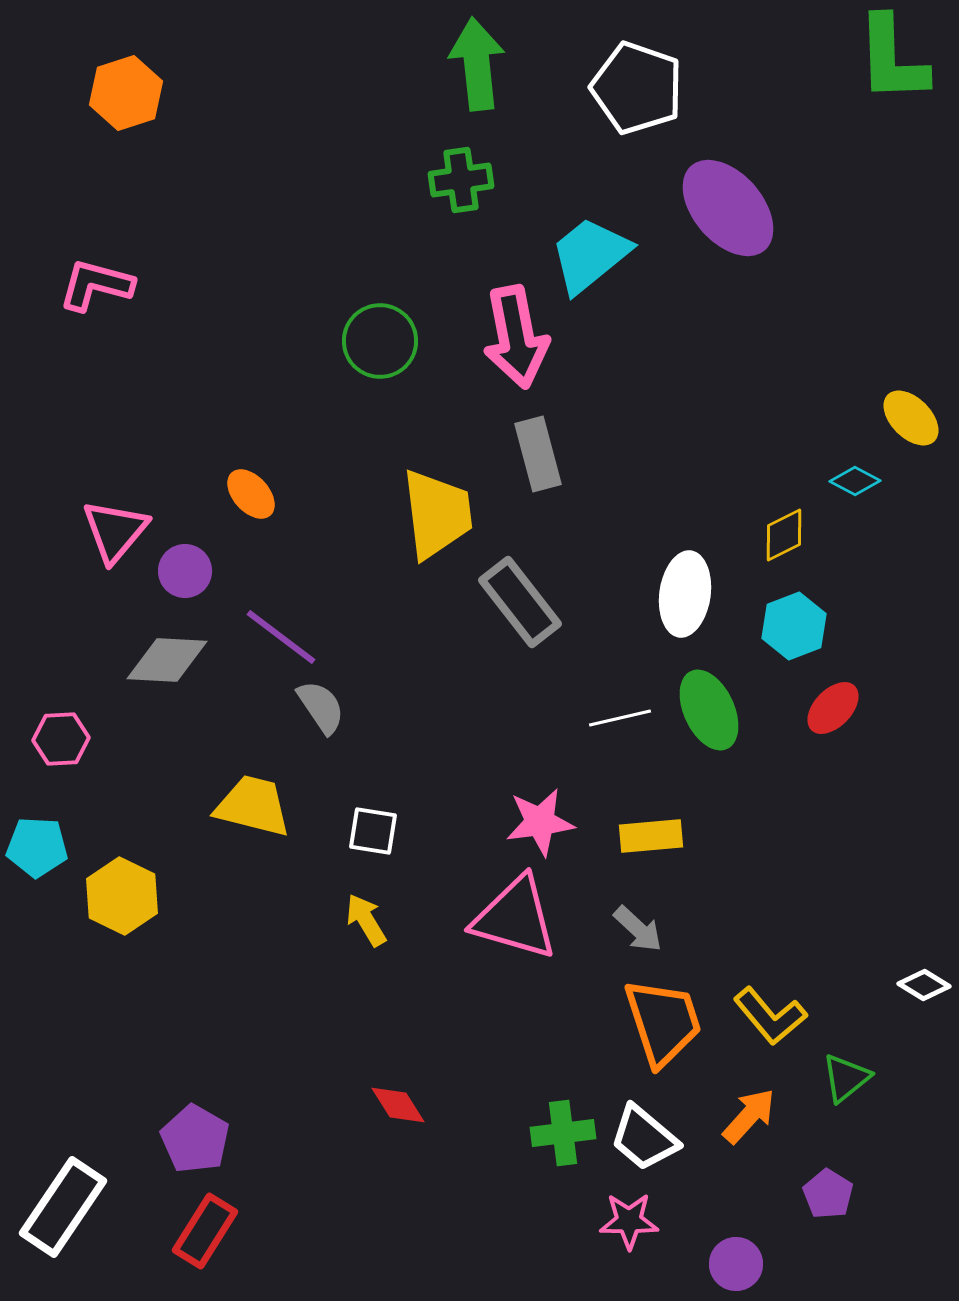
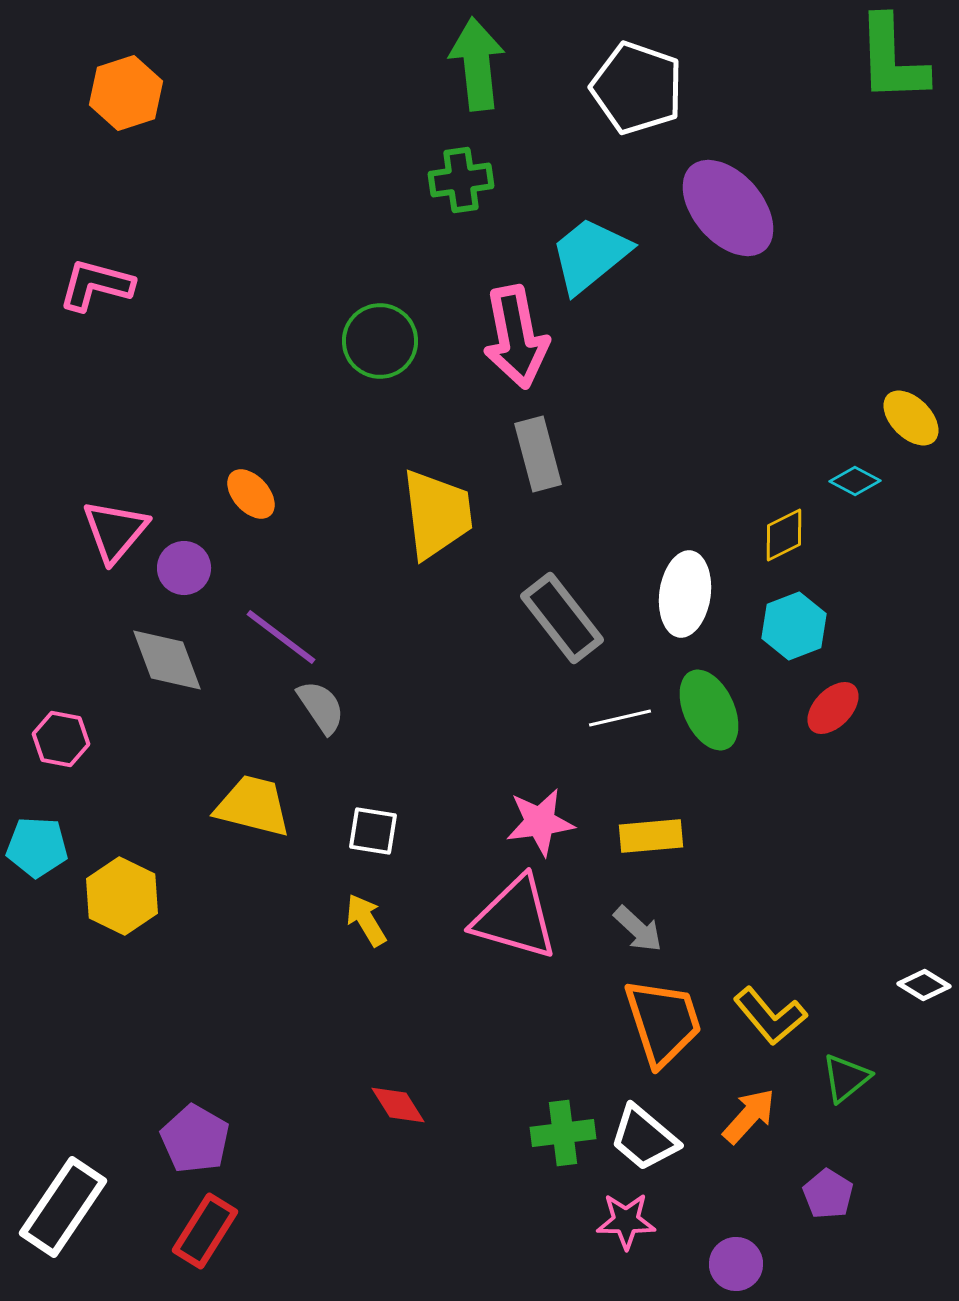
purple circle at (185, 571): moved 1 px left, 3 px up
gray rectangle at (520, 602): moved 42 px right, 16 px down
gray diamond at (167, 660): rotated 66 degrees clockwise
pink hexagon at (61, 739): rotated 14 degrees clockwise
pink star at (629, 1221): moved 3 px left
